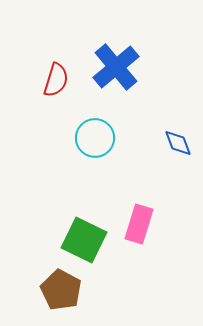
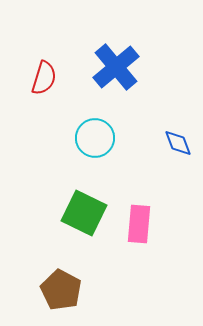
red semicircle: moved 12 px left, 2 px up
pink rectangle: rotated 12 degrees counterclockwise
green square: moved 27 px up
